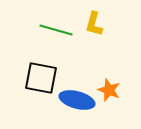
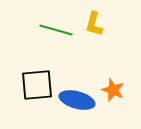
black square: moved 4 px left, 7 px down; rotated 16 degrees counterclockwise
orange star: moved 4 px right
